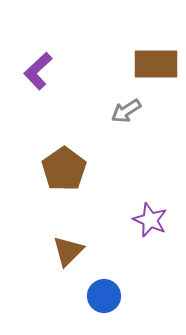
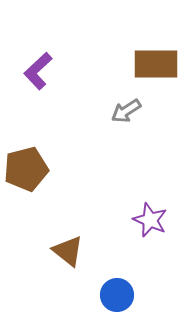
brown pentagon: moved 38 px left; rotated 21 degrees clockwise
brown triangle: rotated 36 degrees counterclockwise
blue circle: moved 13 px right, 1 px up
